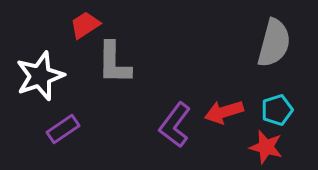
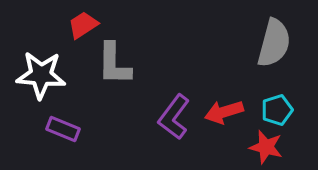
red trapezoid: moved 2 px left
gray L-shape: moved 1 px down
white star: moved 1 px right, 1 px up; rotated 24 degrees clockwise
purple L-shape: moved 1 px left, 8 px up
purple rectangle: rotated 56 degrees clockwise
